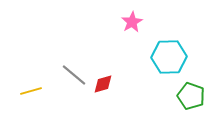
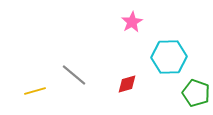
red diamond: moved 24 px right
yellow line: moved 4 px right
green pentagon: moved 5 px right, 3 px up
